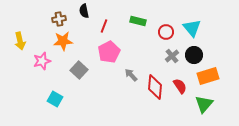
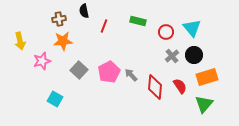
pink pentagon: moved 20 px down
orange rectangle: moved 1 px left, 1 px down
